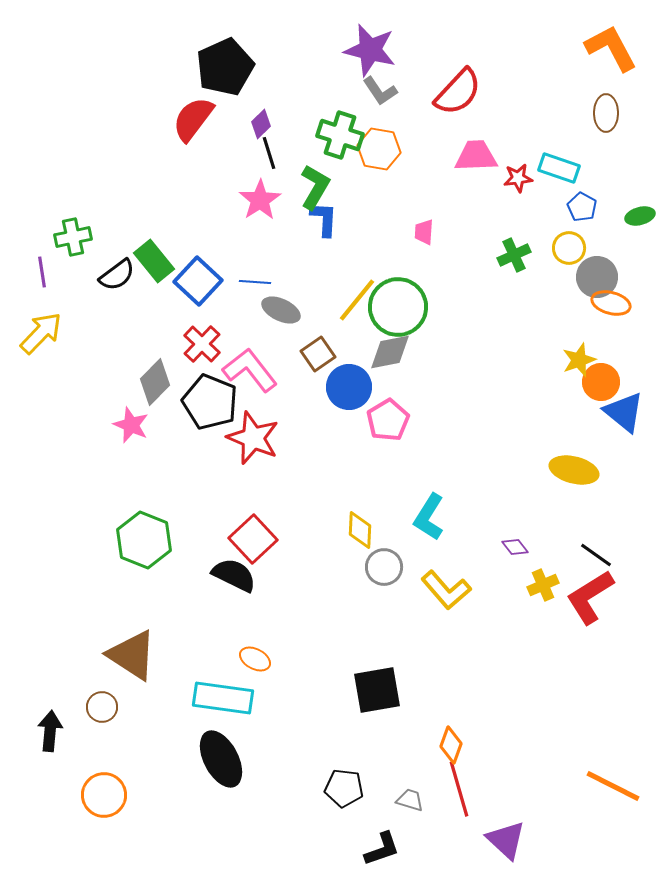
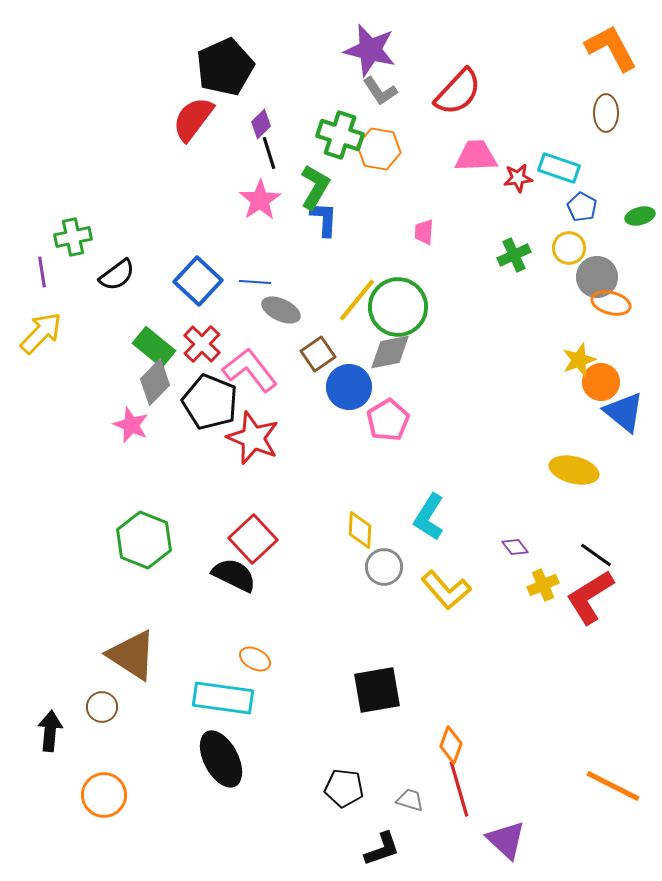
green rectangle at (154, 261): moved 86 px down; rotated 12 degrees counterclockwise
